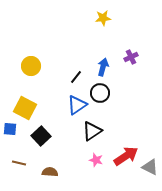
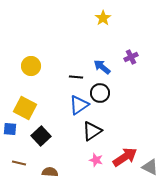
yellow star: rotated 28 degrees counterclockwise
blue arrow: moved 1 px left; rotated 66 degrees counterclockwise
black line: rotated 56 degrees clockwise
blue triangle: moved 2 px right
red arrow: moved 1 px left, 1 px down
